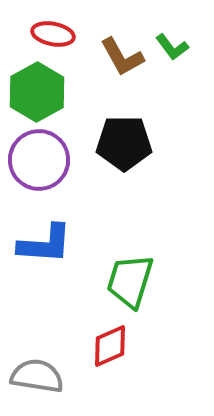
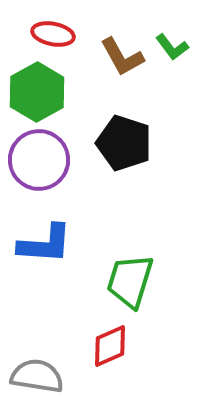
black pentagon: rotated 18 degrees clockwise
